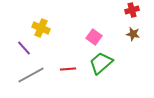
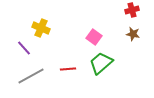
gray line: moved 1 px down
